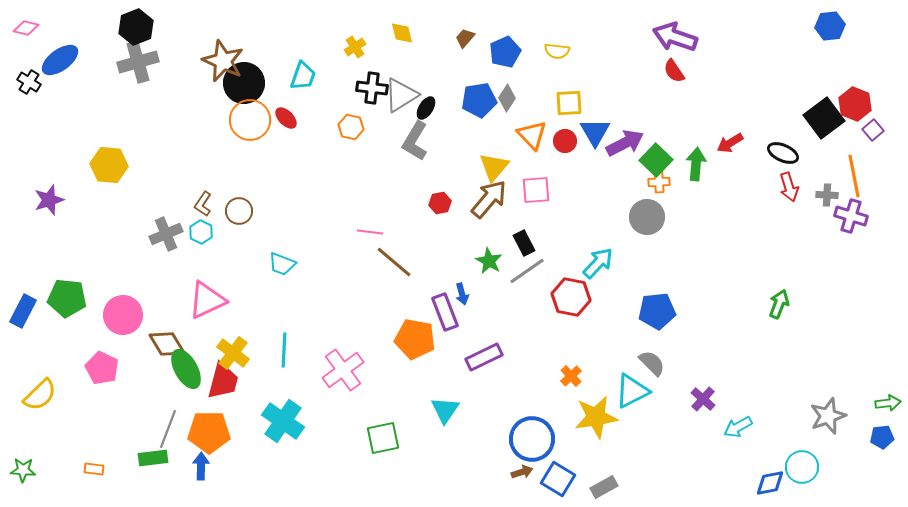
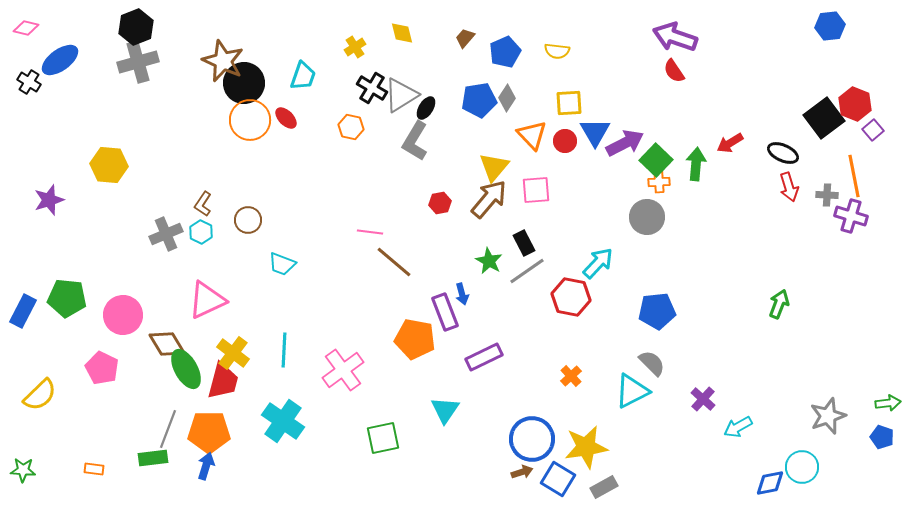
black cross at (372, 88): rotated 24 degrees clockwise
brown circle at (239, 211): moved 9 px right, 9 px down
yellow star at (596, 417): moved 10 px left, 30 px down
blue pentagon at (882, 437): rotated 25 degrees clockwise
blue arrow at (201, 466): moved 5 px right; rotated 16 degrees clockwise
